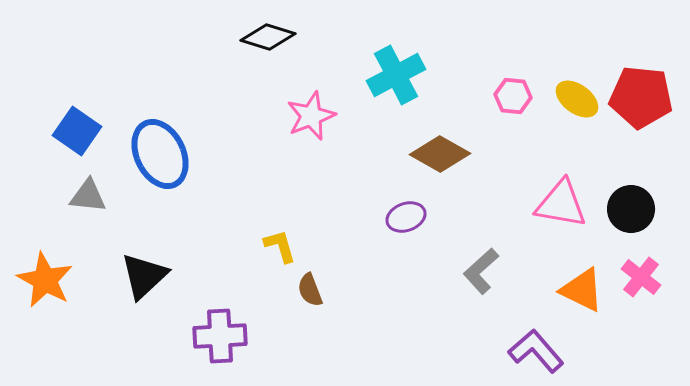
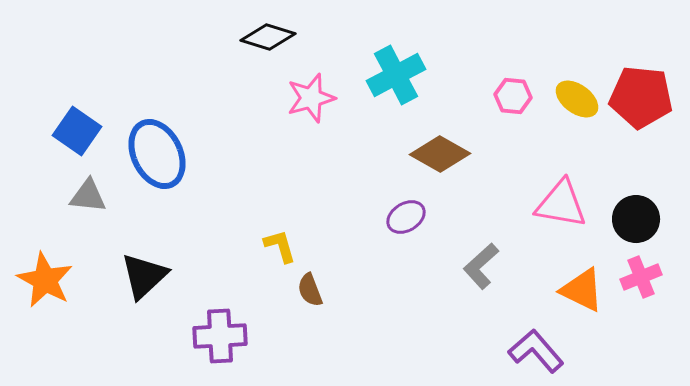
pink star: moved 18 px up; rotated 6 degrees clockwise
blue ellipse: moved 3 px left
black circle: moved 5 px right, 10 px down
purple ellipse: rotated 12 degrees counterclockwise
gray L-shape: moved 5 px up
pink cross: rotated 30 degrees clockwise
